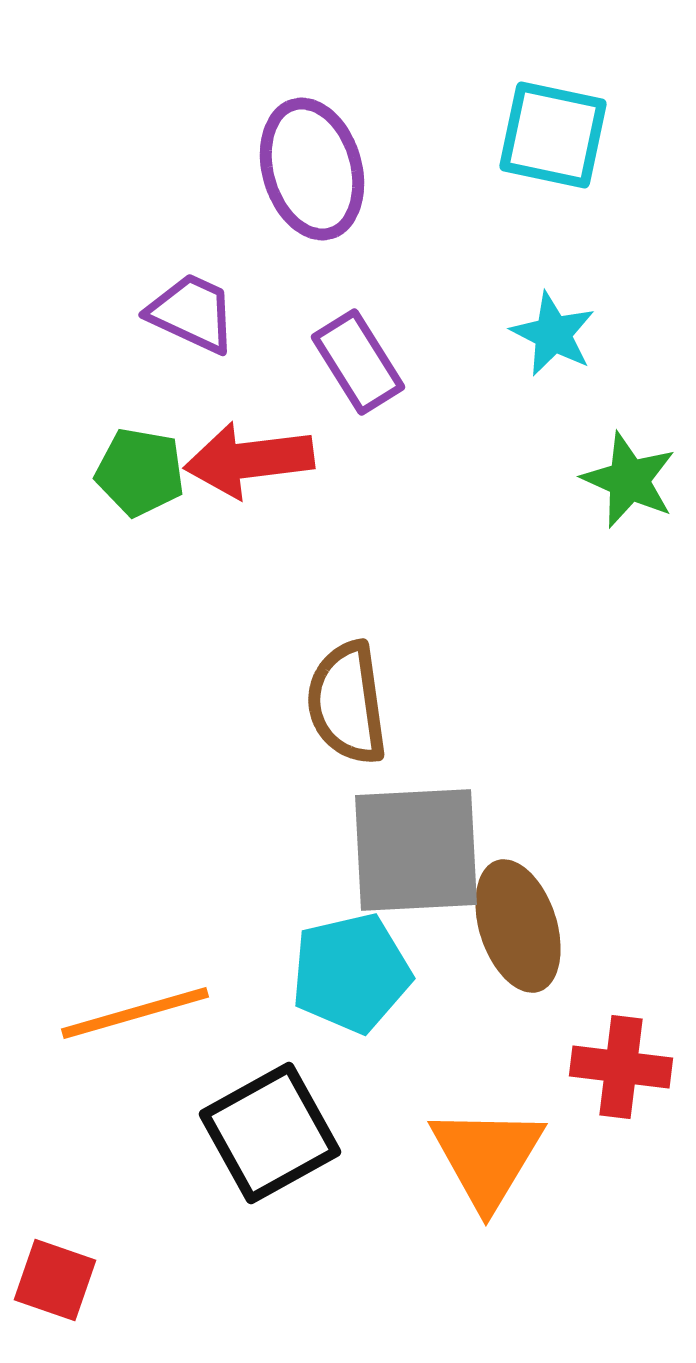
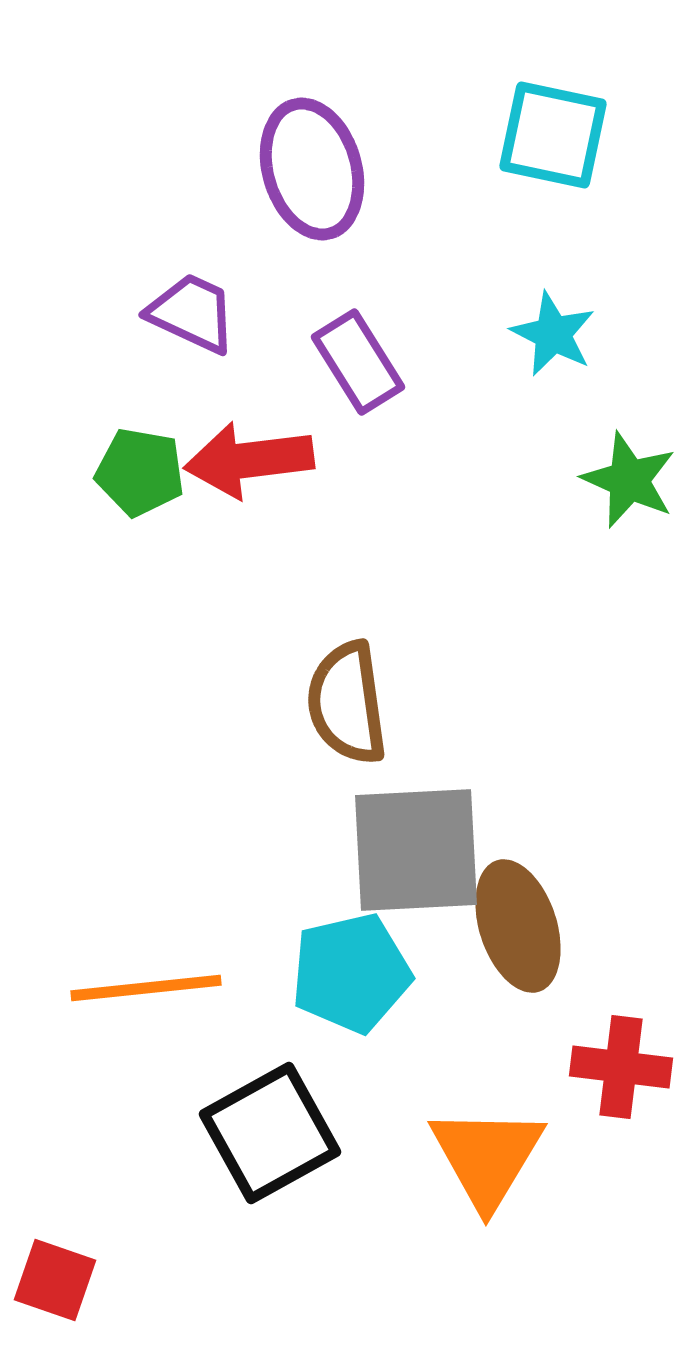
orange line: moved 11 px right, 25 px up; rotated 10 degrees clockwise
